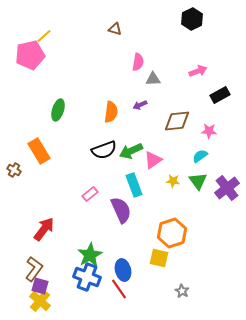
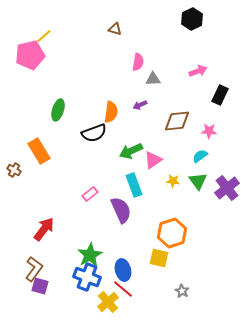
black rectangle: rotated 36 degrees counterclockwise
black semicircle: moved 10 px left, 17 px up
red line: moved 4 px right; rotated 15 degrees counterclockwise
yellow cross: moved 68 px right, 1 px down; rotated 10 degrees clockwise
